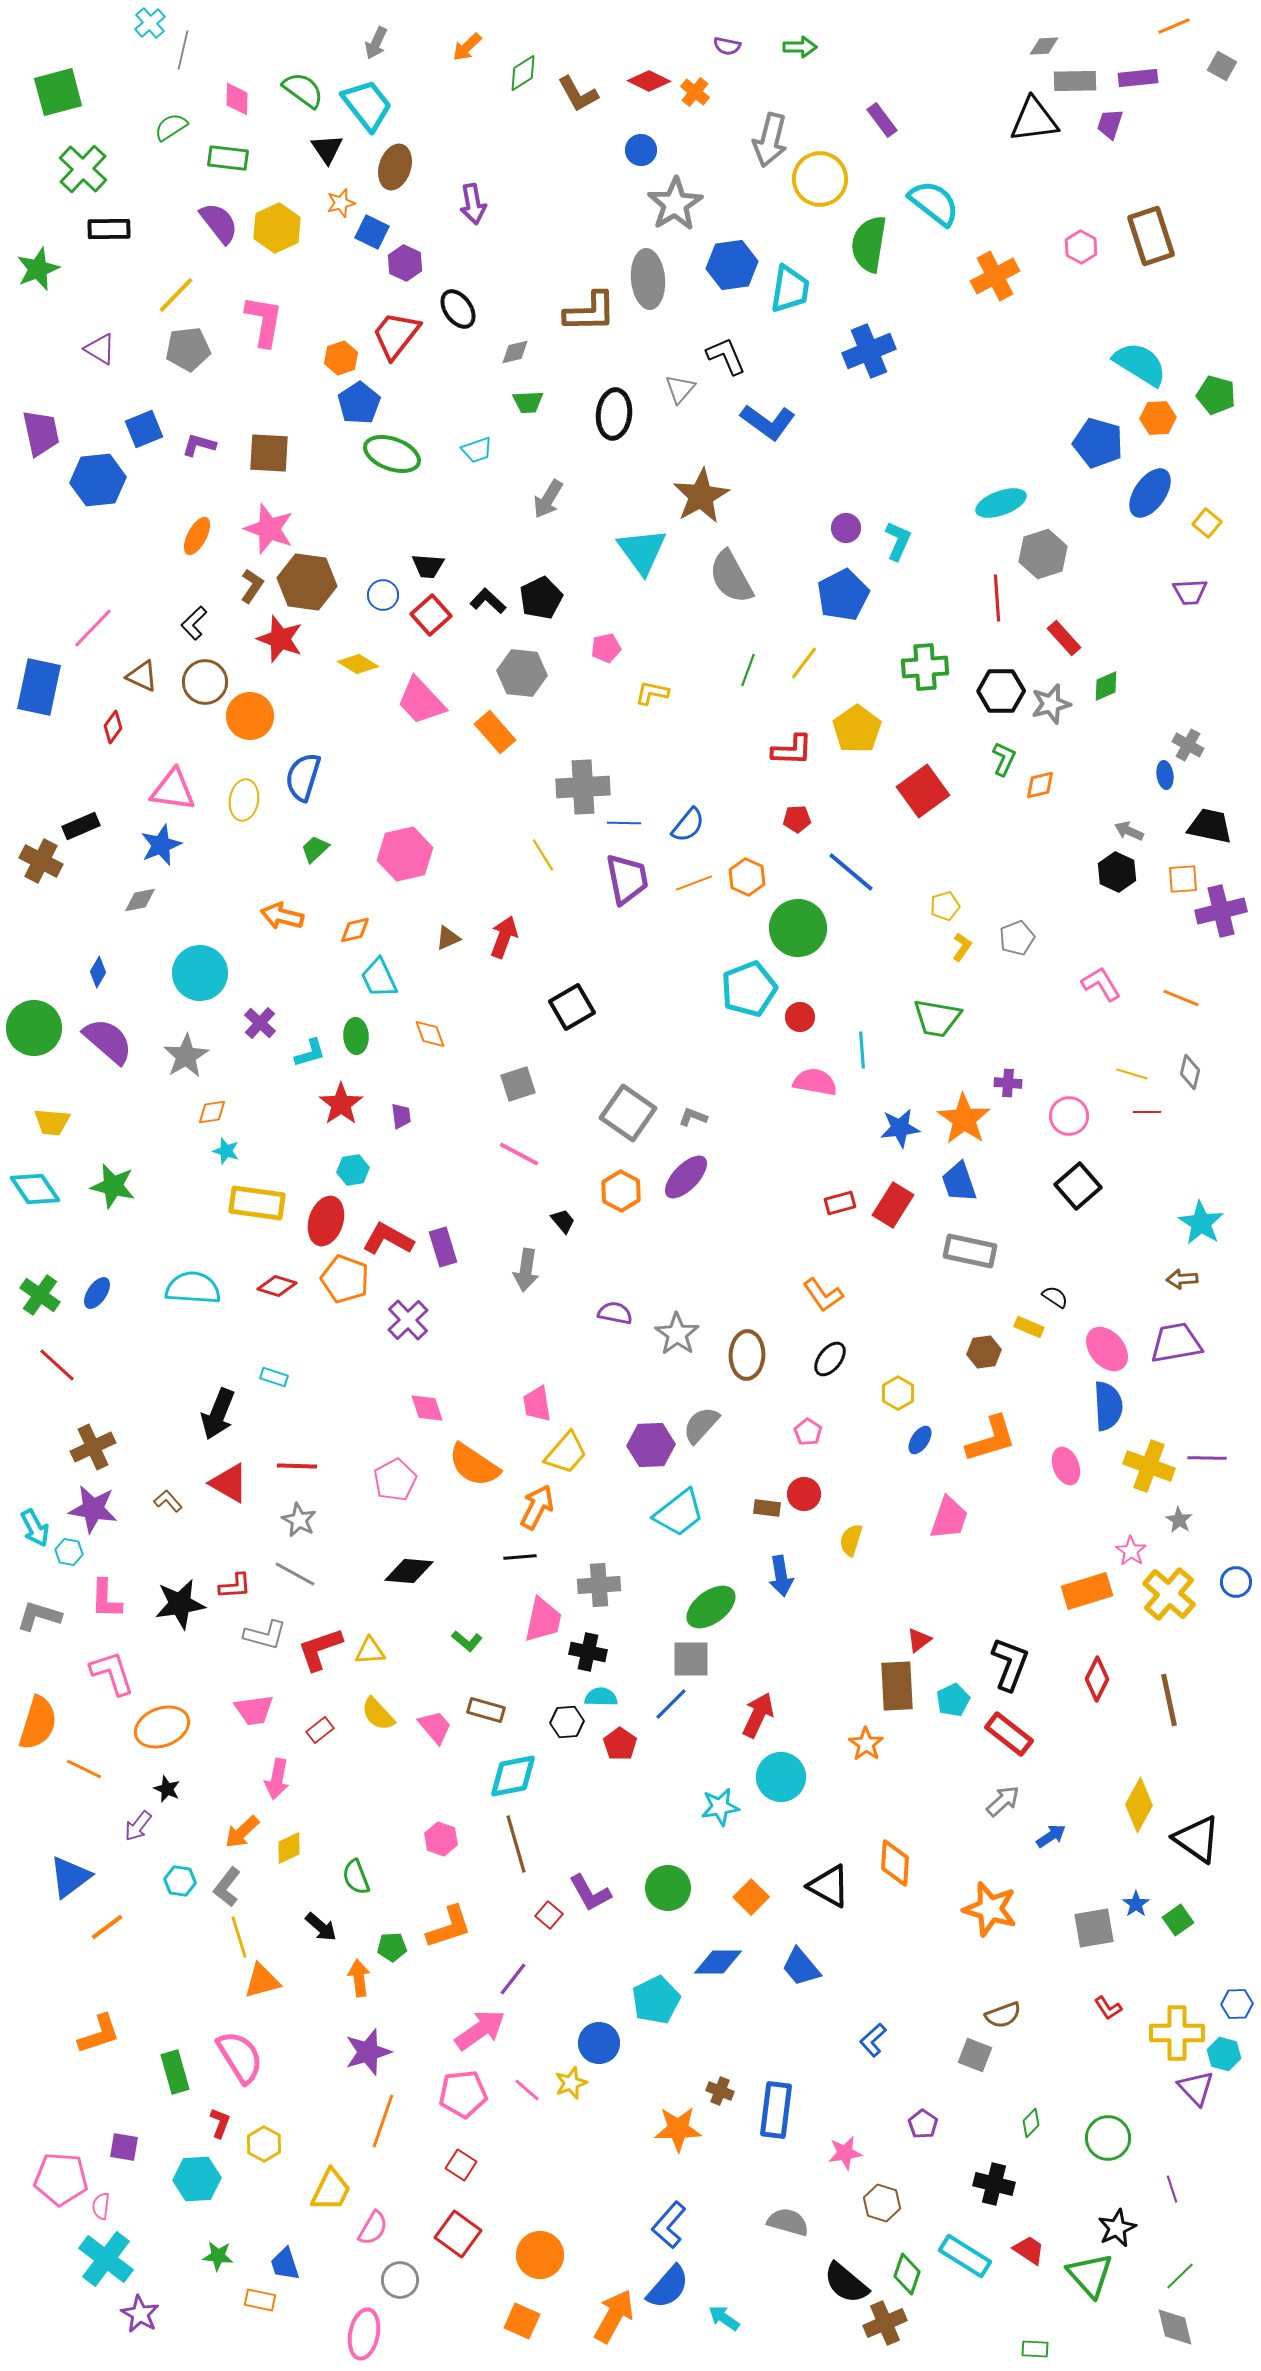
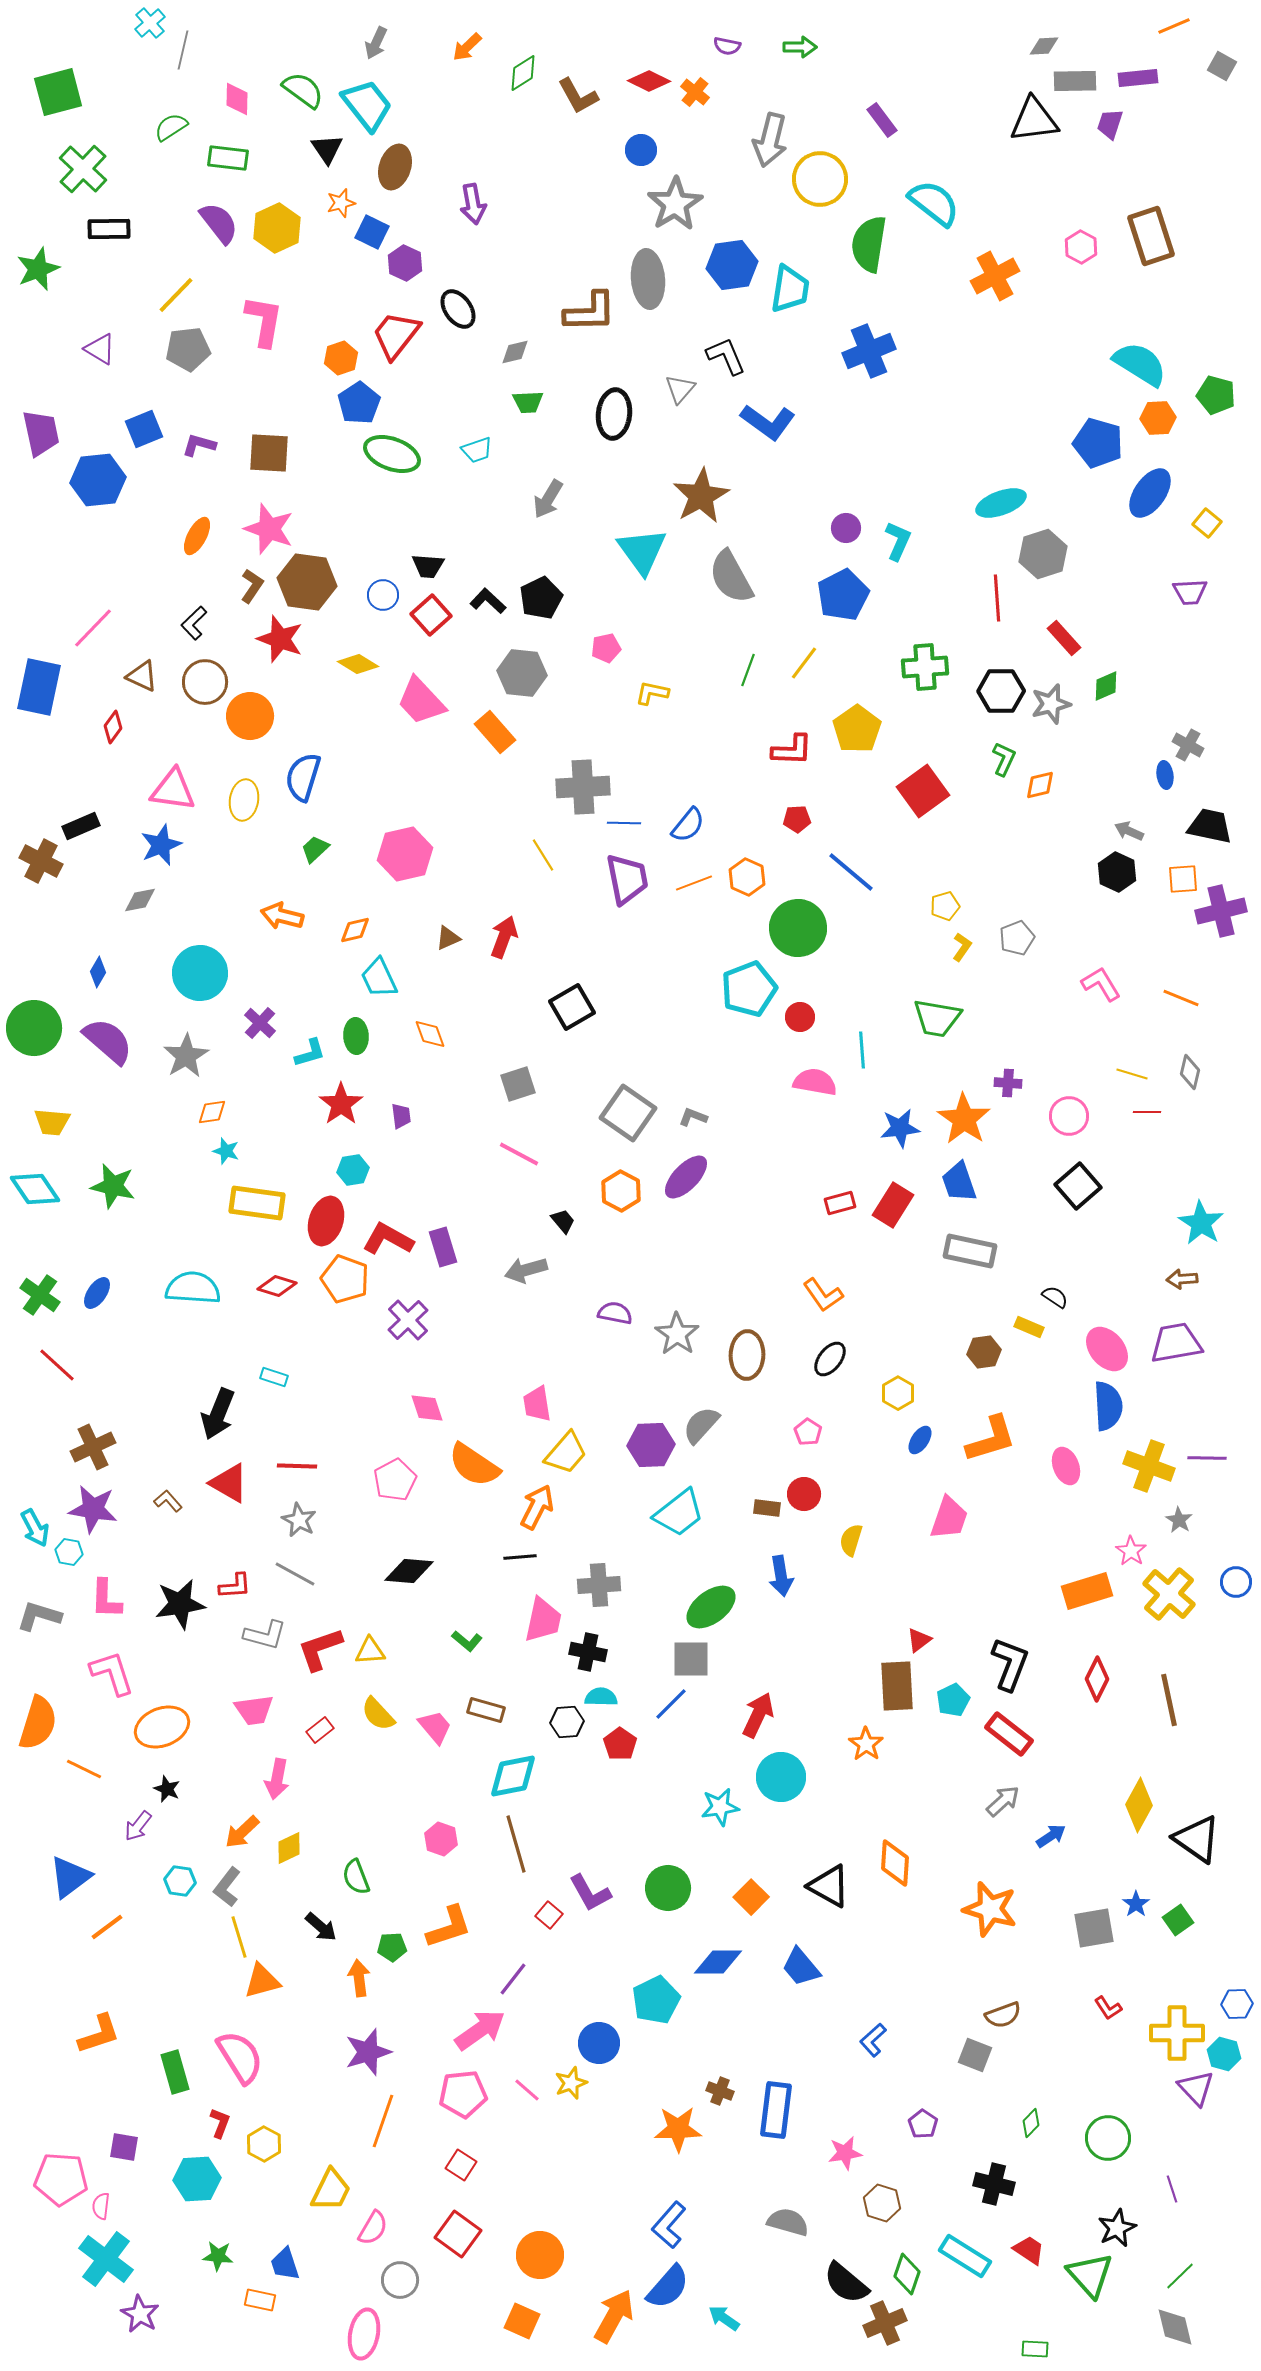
brown L-shape at (578, 94): moved 2 px down
gray arrow at (526, 1270): rotated 66 degrees clockwise
